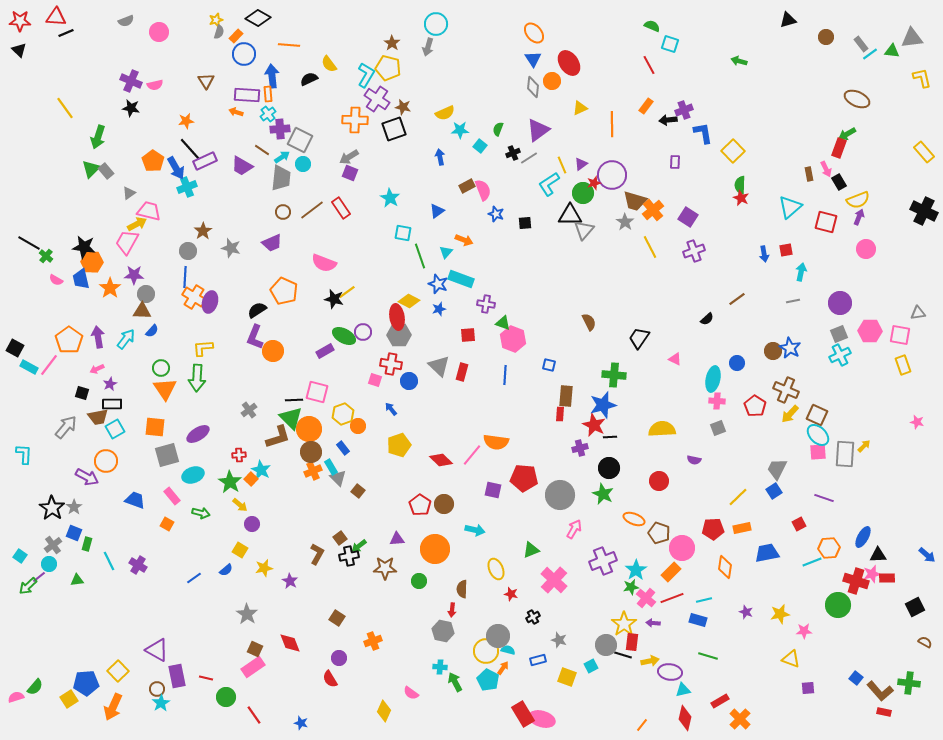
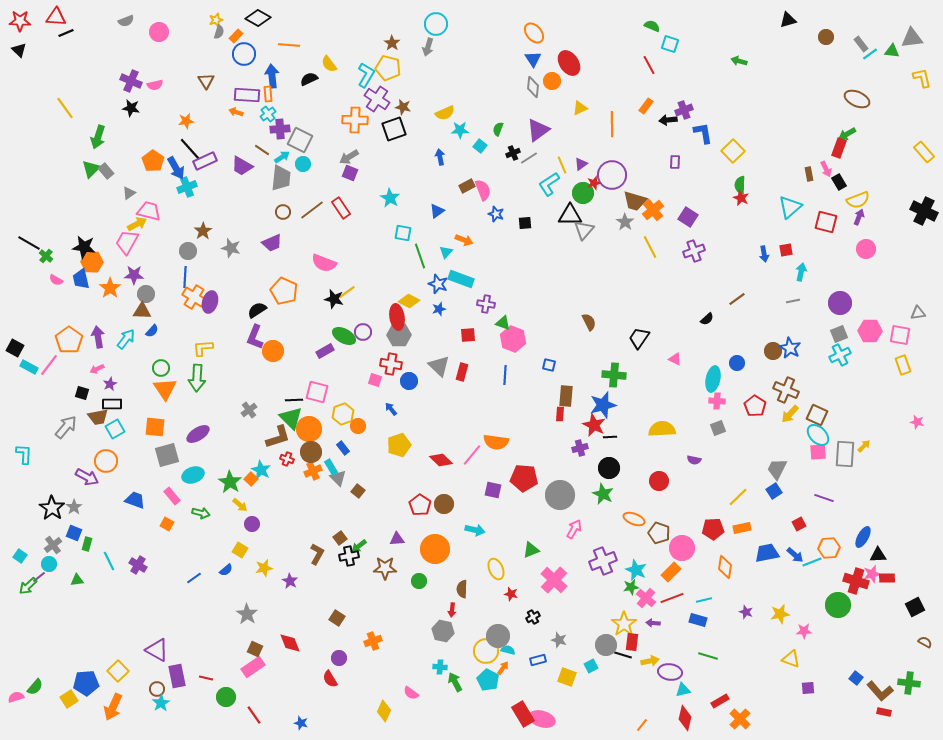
red cross at (239, 455): moved 48 px right, 4 px down; rotated 24 degrees clockwise
blue arrow at (927, 555): moved 132 px left
cyan star at (636, 570): rotated 15 degrees counterclockwise
